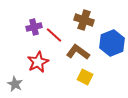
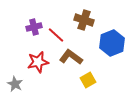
red line: moved 2 px right
brown L-shape: moved 7 px left, 5 px down
red star: rotated 15 degrees clockwise
yellow square: moved 3 px right, 3 px down; rotated 35 degrees clockwise
